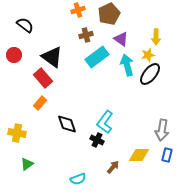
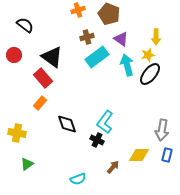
brown pentagon: rotated 25 degrees counterclockwise
brown cross: moved 1 px right, 2 px down
